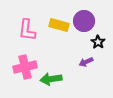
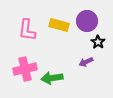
purple circle: moved 3 px right
pink cross: moved 2 px down
green arrow: moved 1 px right, 1 px up
